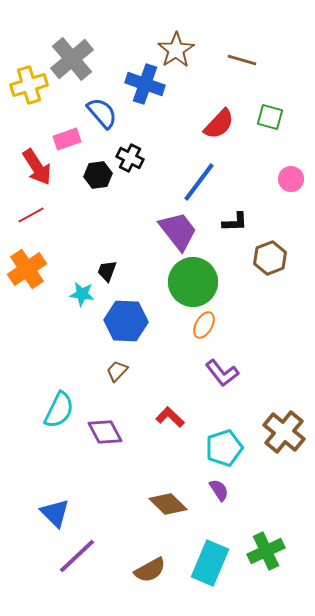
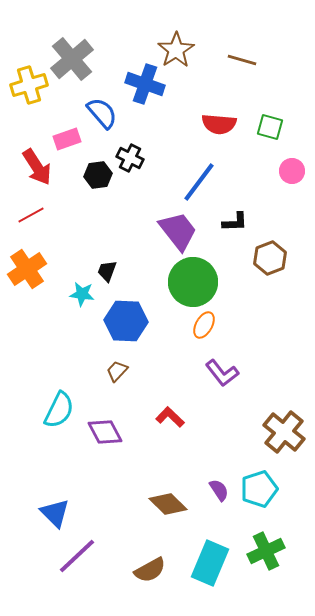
green square: moved 10 px down
red semicircle: rotated 52 degrees clockwise
pink circle: moved 1 px right, 8 px up
cyan pentagon: moved 35 px right, 41 px down
